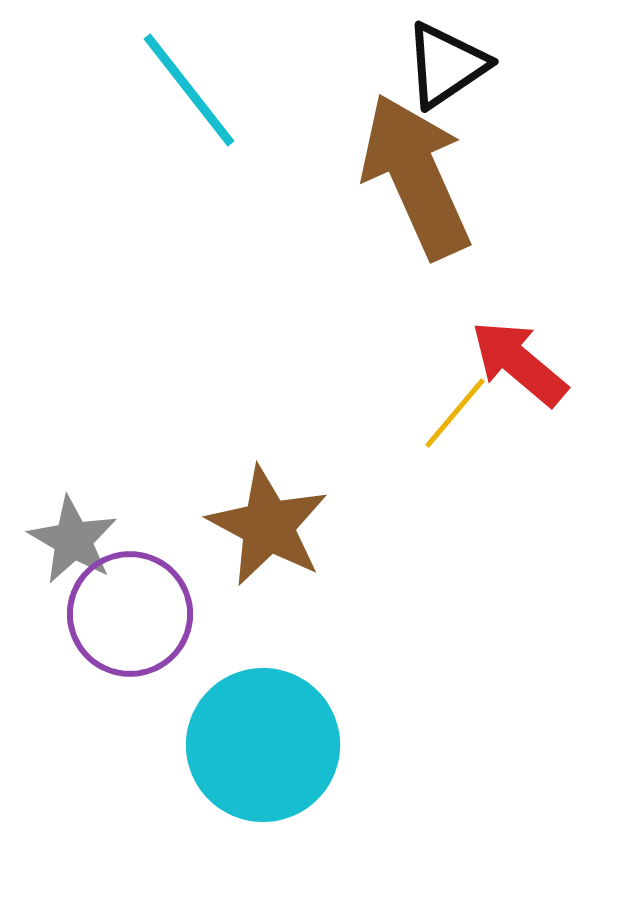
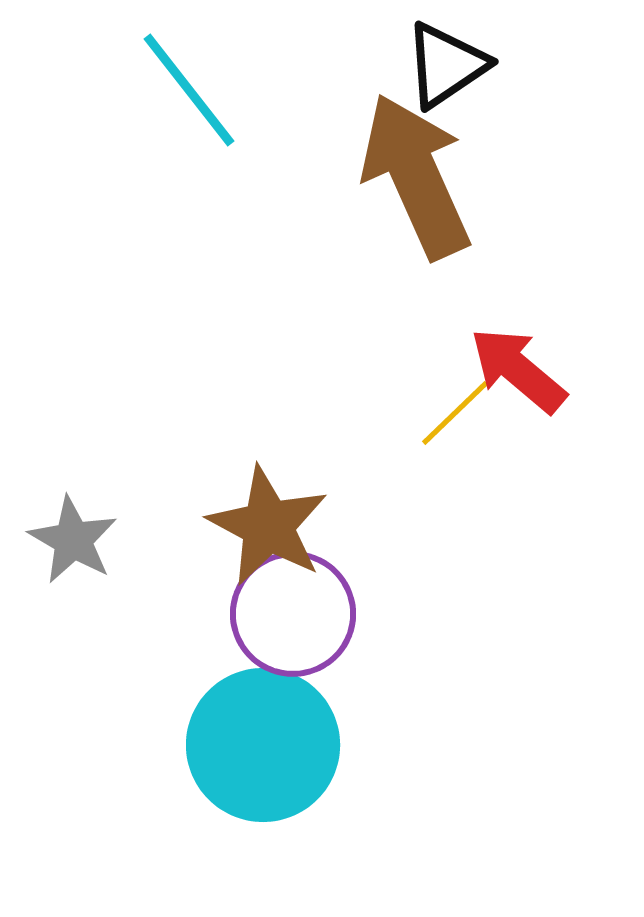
red arrow: moved 1 px left, 7 px down
yellow line: rotated 6 degrees clockwise
purple circle: moved 163 px right
